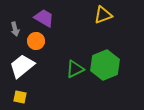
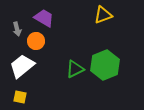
gray arrow: moved 2 px right
